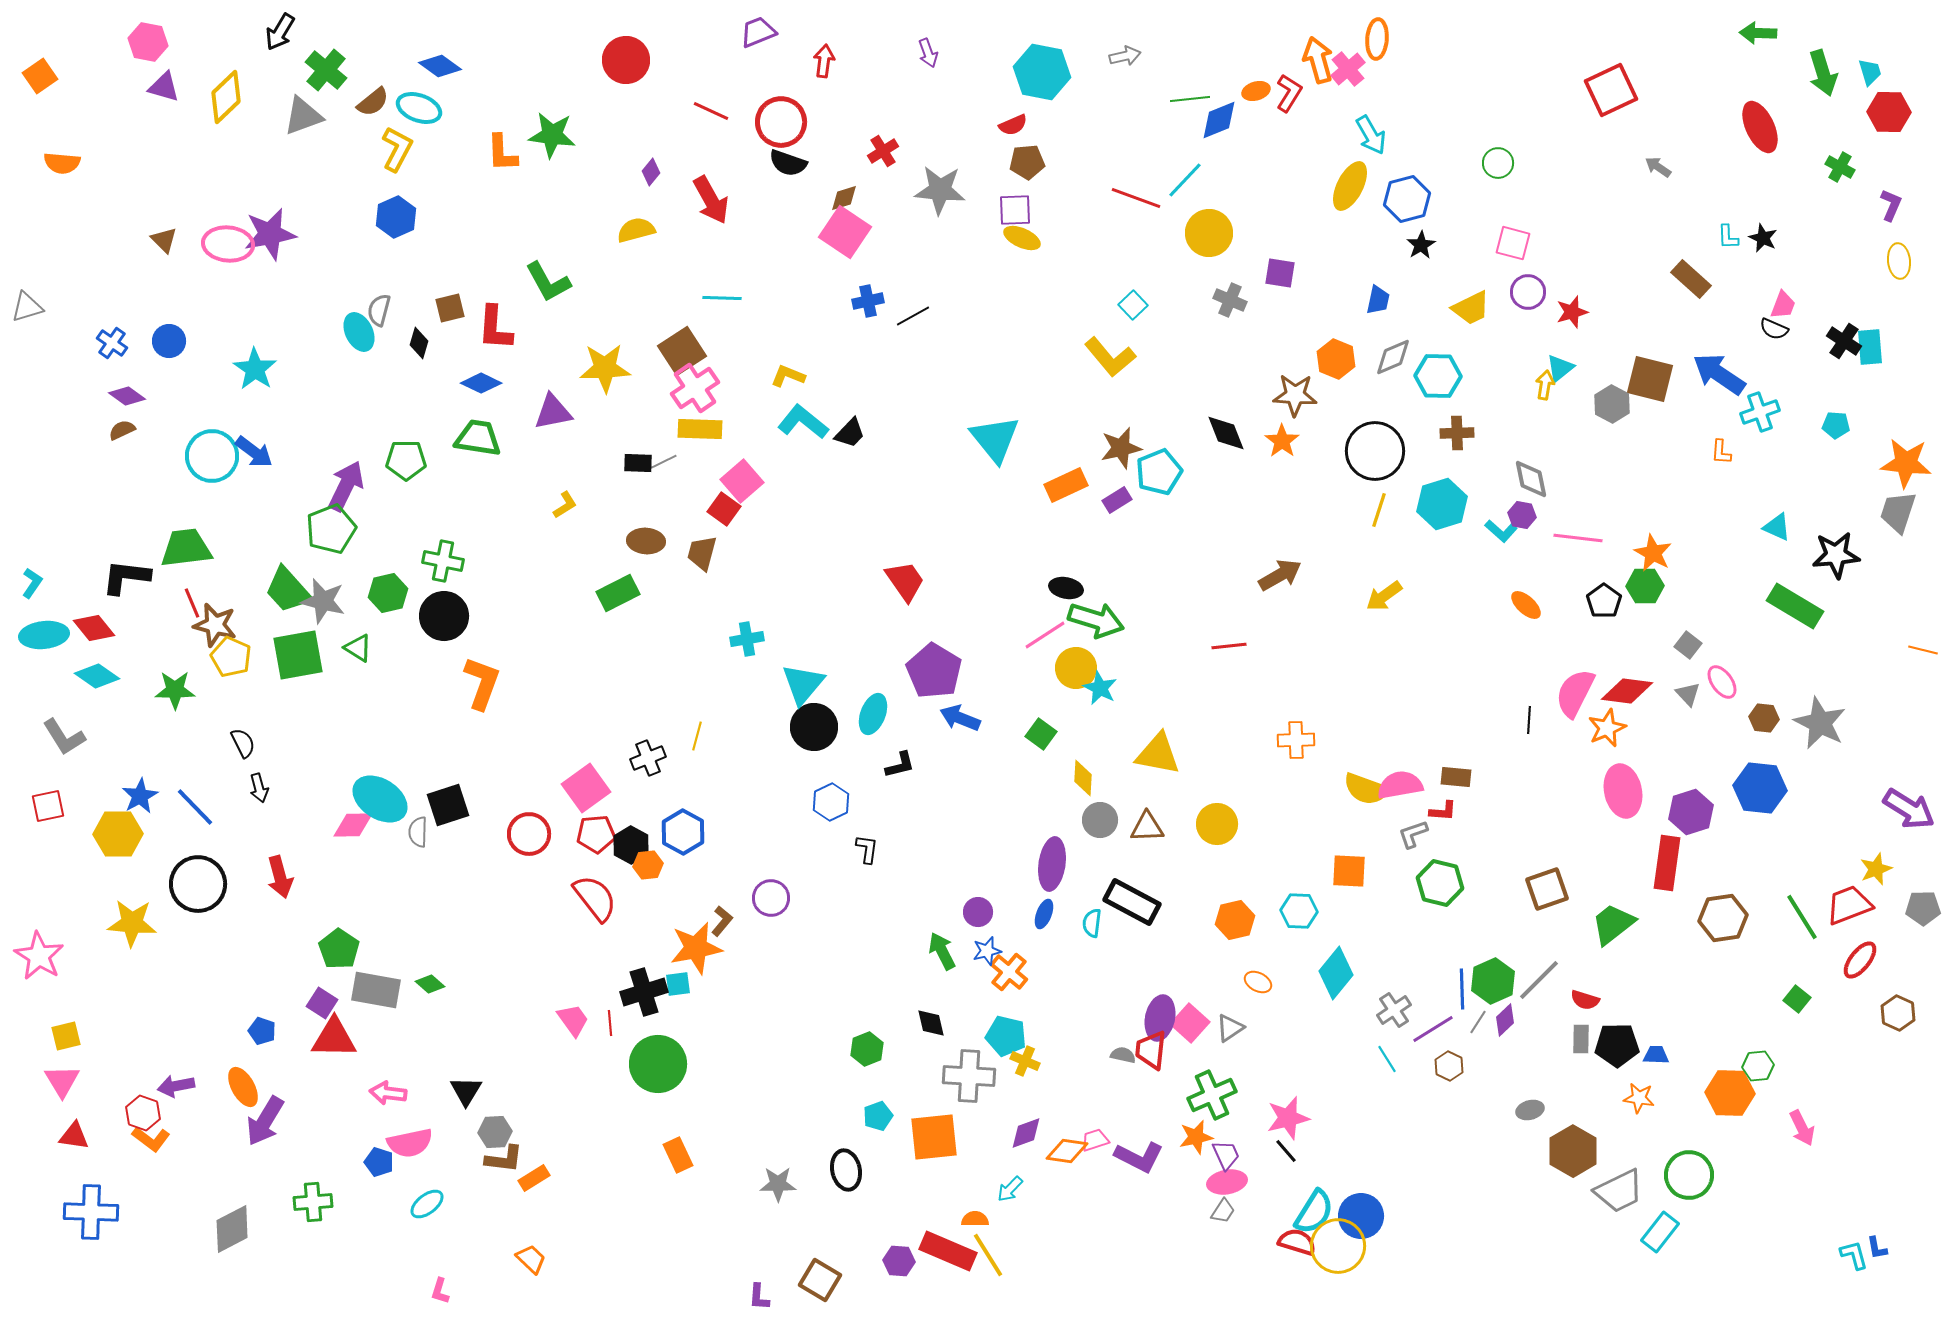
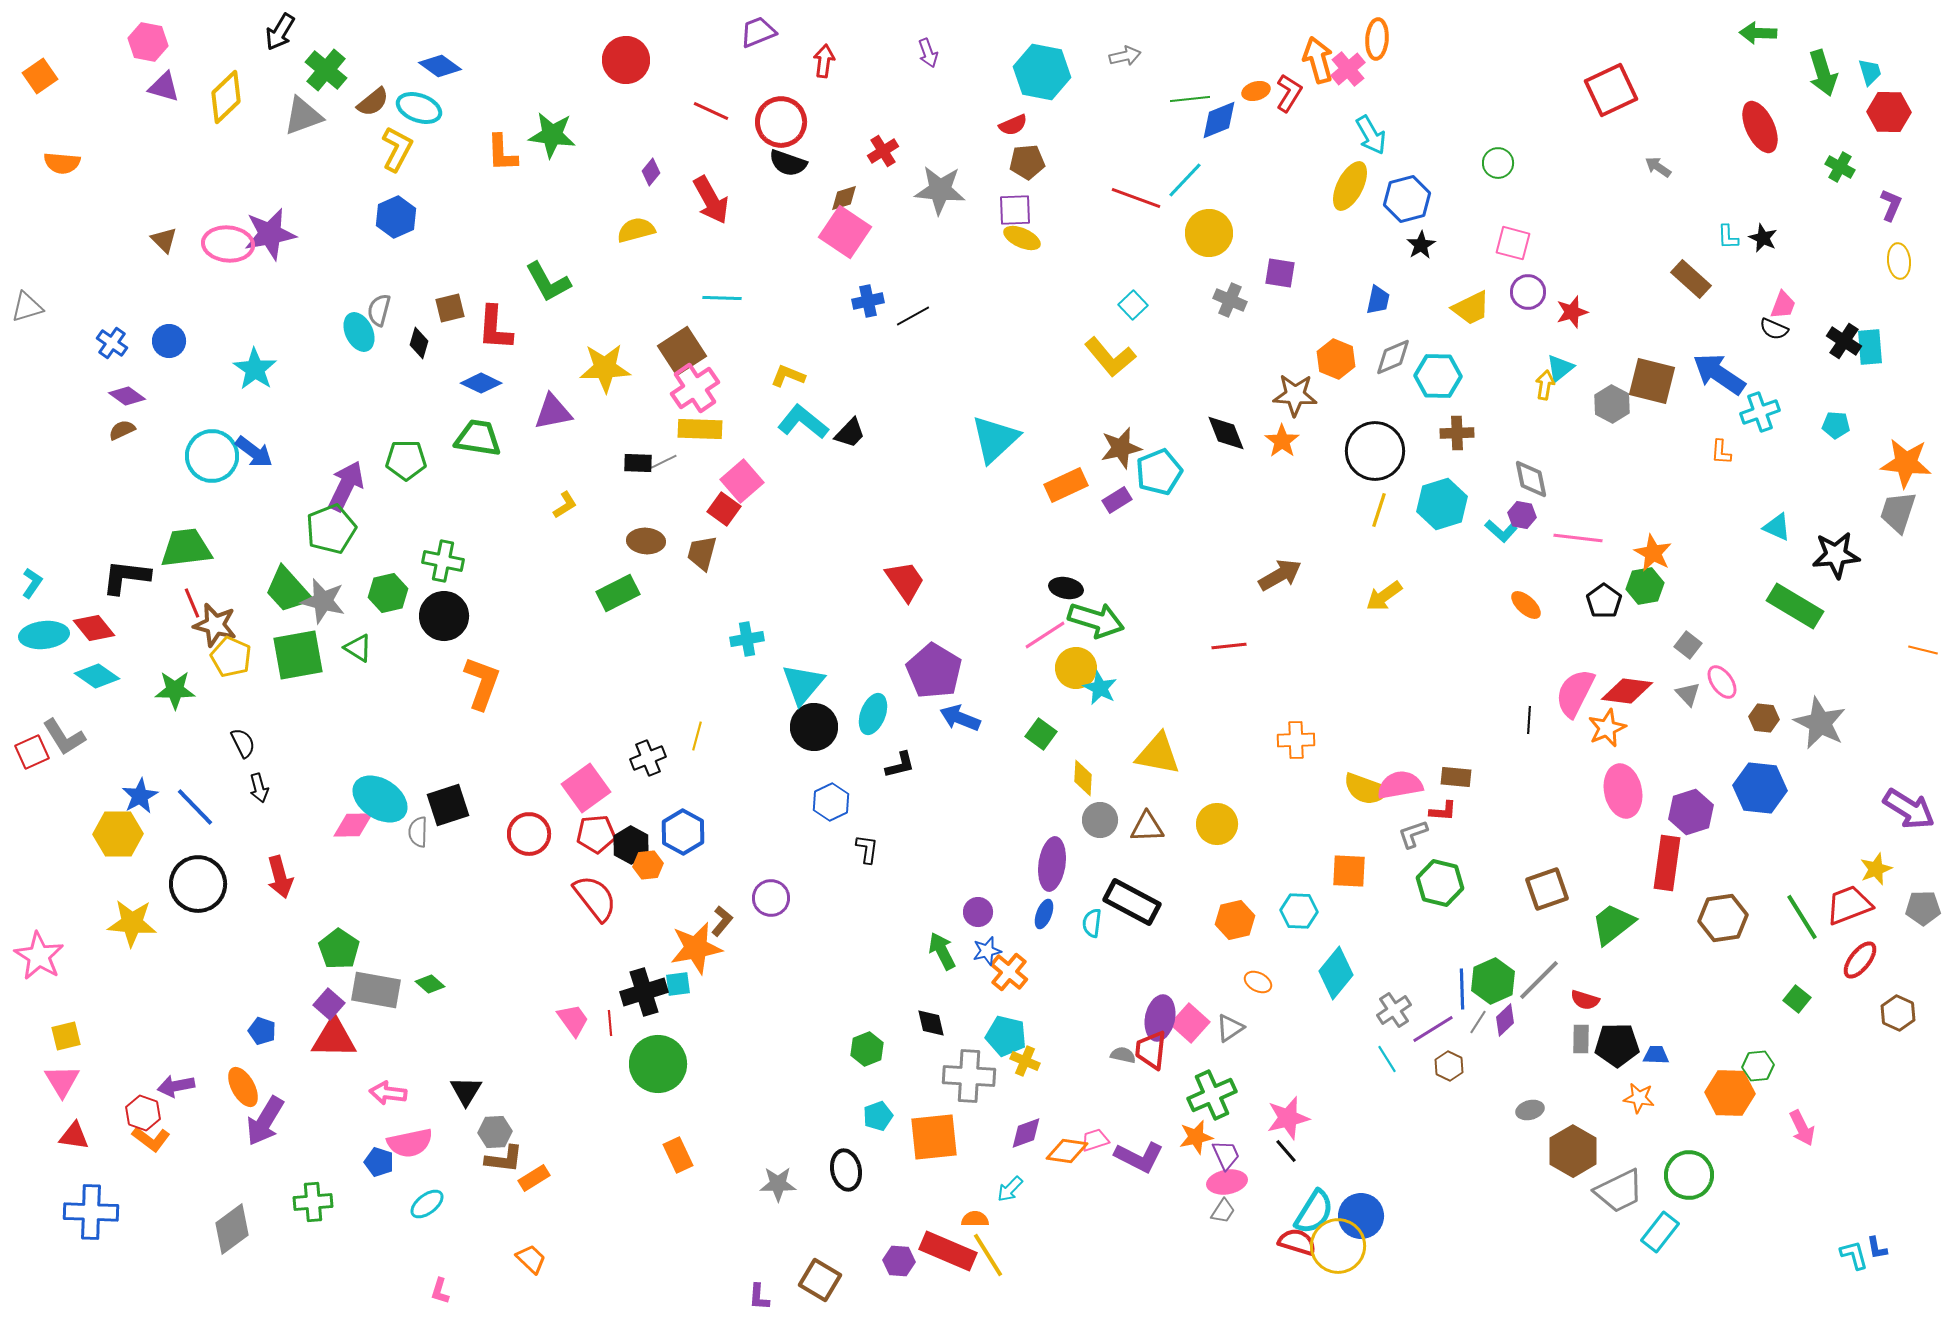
brown square at (1650, 379): moved 2 px right, 2 px down
cyan triangle at (995, 439): rotated 26 degrees clockwise
green hexagon at (1645, 586): rotated 9 degrees counterclockwise
red square at (48, 806): moved 16 px left, 54 px up; rotated 12 degrees counterclockwise
purple square at (322, 1003): moved 7 px right, 1 px down; rotated 8 degrees clockwise
gray diamond at (232, 1229): rotated 9 degrees counterclockwise
